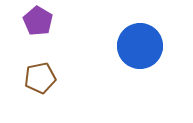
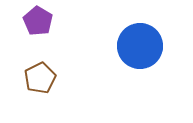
brown pentagon: rotated 16 degrees counterclockwise
